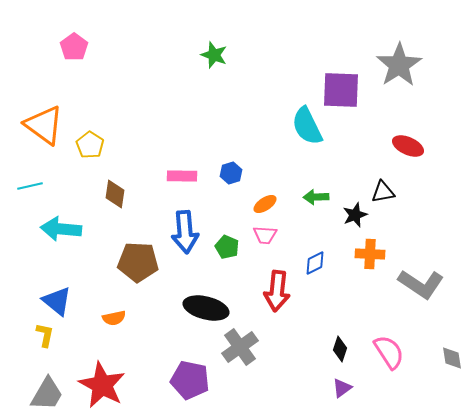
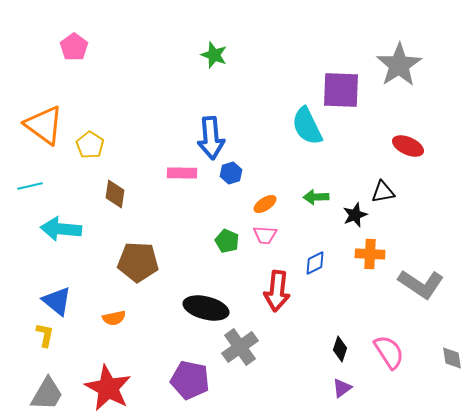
pink rectangle: moved 3 px up
blue arrow: moved 26 px right, 94 px up
green pentagon: moved 6 px up
red star: moved 6 px right, 3 px down
